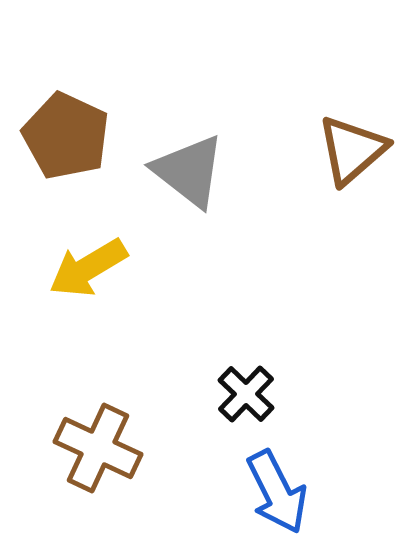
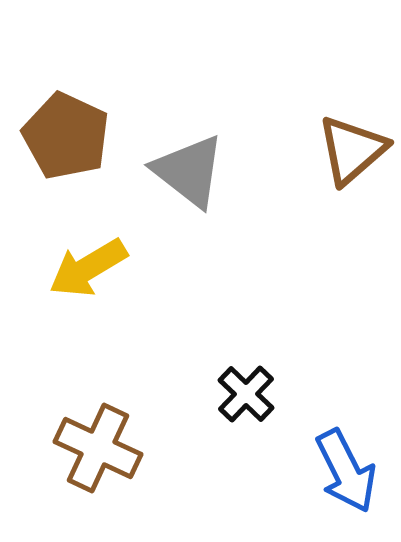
blue arrow: moved 69 px right, 21 px up
